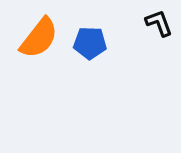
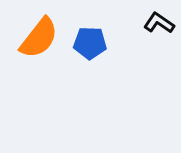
black L-shape: rotated 36 degrees counterclockwise
